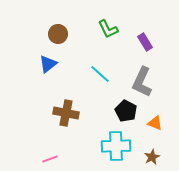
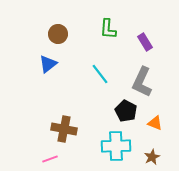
green L-shape: rotated 30 degrees clockwise
cyan line: rotated 10 degrees clockwise
brown cross: moved 2 px left, 16 px down
